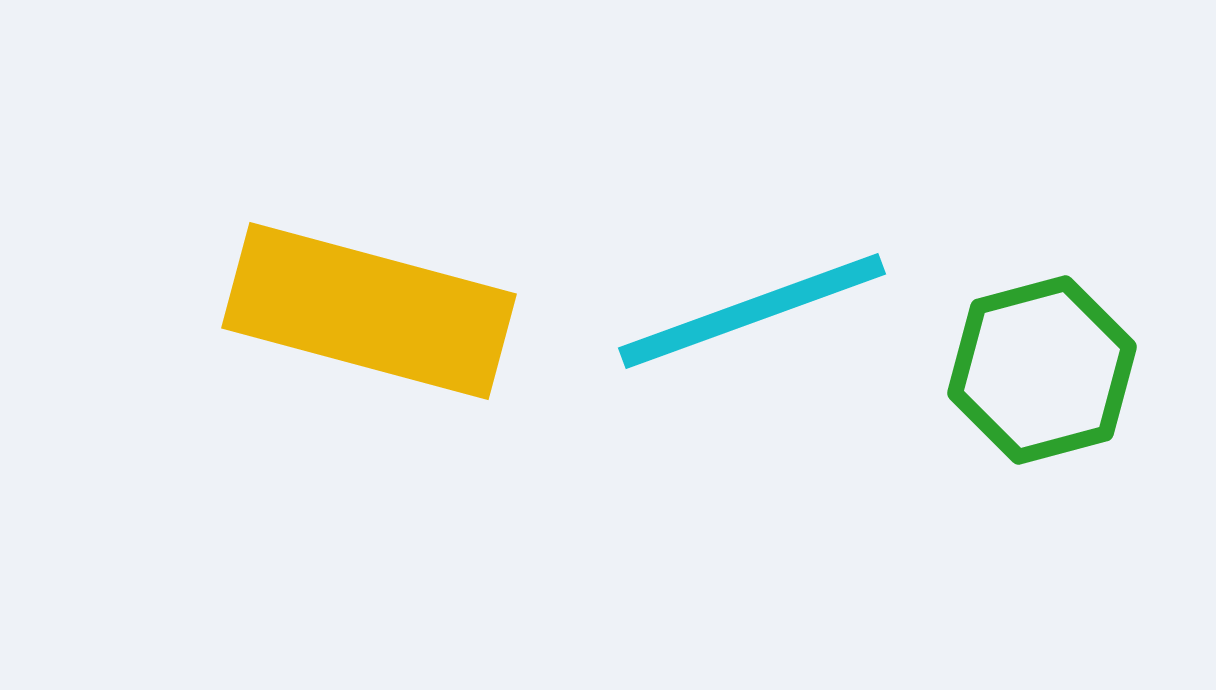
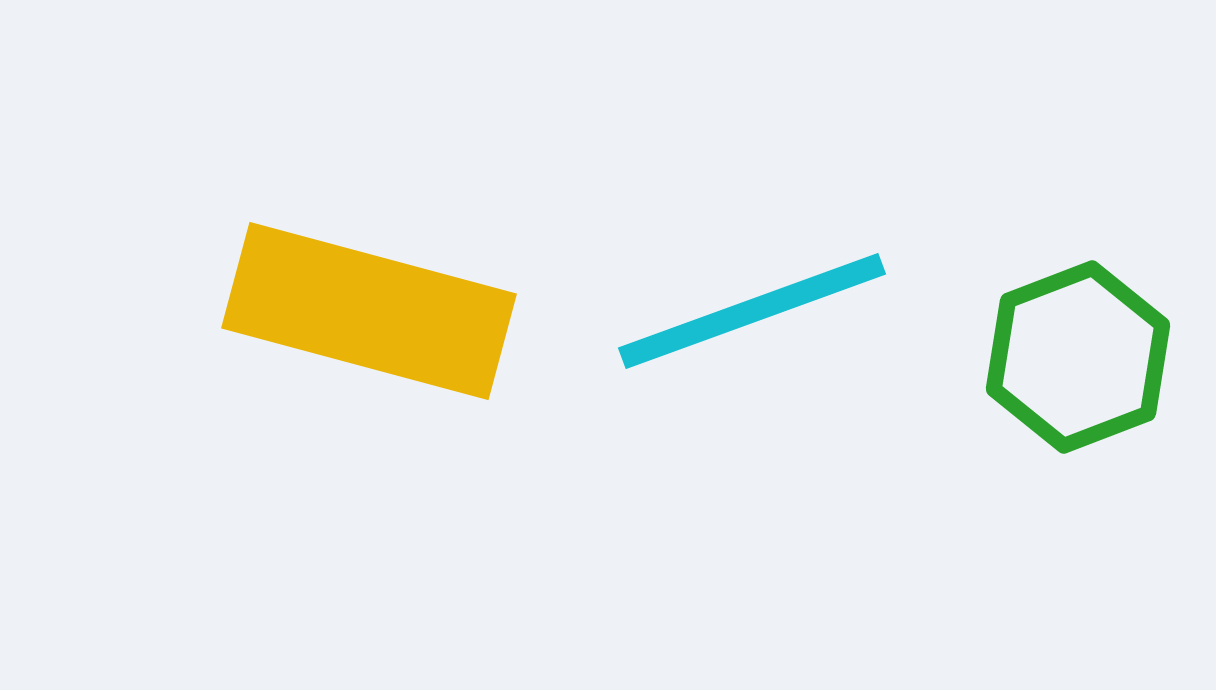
green hexagon: moved 36 px right, 13 px up; rotated 6 degrees counterclockwise
